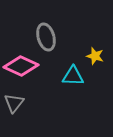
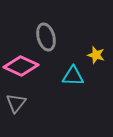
yellow star: moved 1 px right, 1 px up
gray triangle: moved 2 px right
